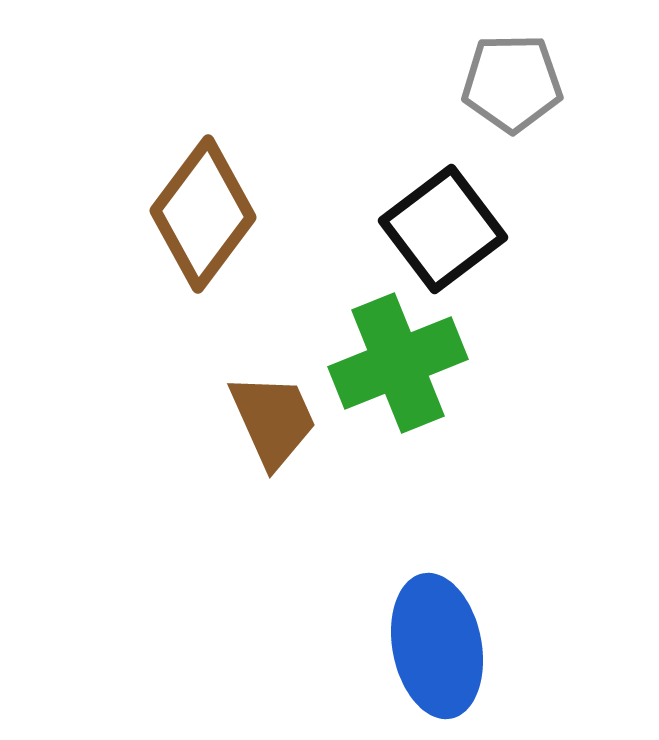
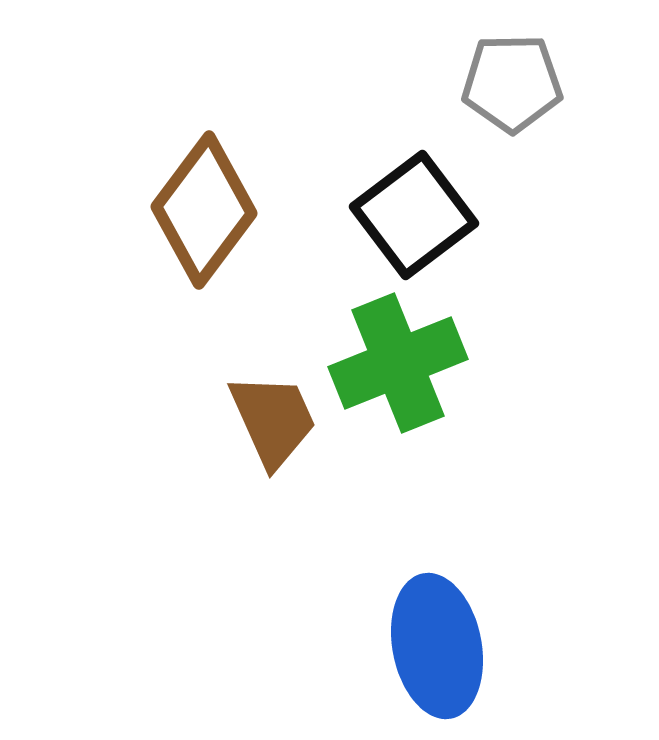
brown diamond: moved 1 px right, 4 px up
black square: moved 29 px left, 14 px up
